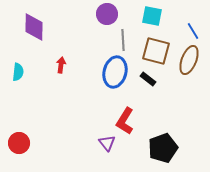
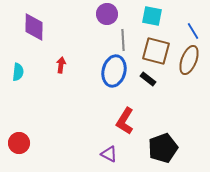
blue ellipse: moved 1 px left, 1 px up
purple triangle: moved 2 px right, 11 px down; rotated 24 degrees counterclockwise
